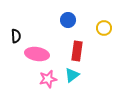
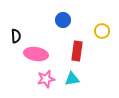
blue circle: moved 5 px left
yellow circle: moved 2 px left, 3 px down
pink ellipse: moved 1 px left
cyan triangle: moved 4 px down; rotated 28 degrees clockwise
pink star: moved 2 px left
